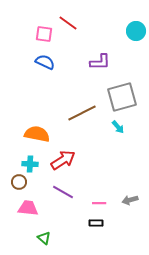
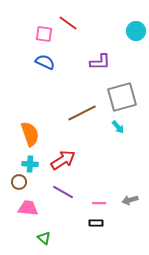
orange semicircle: moved 7 px left; rotated 60 degrees clockwise
